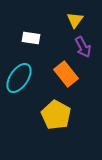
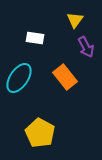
white rectangle: moved 4 px right
purple arrow: moved 3 px right
orange rectangle: moved 1 px left, 3 px down
yellow pentagon: moved 16 px left, 18 px down
